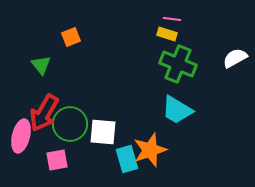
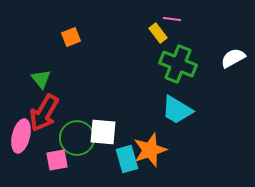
yellow rectangle: moved 9 px left, 1 px up; rotated 36 degrees clockwise
white semicircle: moved 2 px left
green triangle: moved 14 px down
green circle: moved 7 px right, 14 px down
